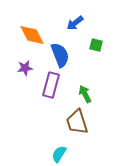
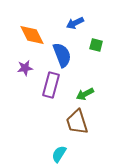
blue arrow: rotated 12 degrees clockwise
blue semicircle: moved 2 px right
green arrow: rotated 90 degrees counterclockwise
